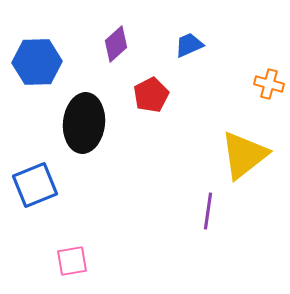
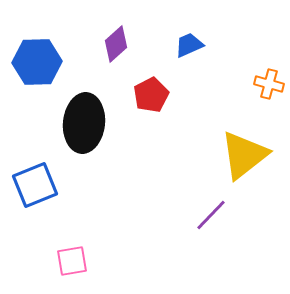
purple line: moved 3 px right, 4 px down; rotated 36 degrees clockwise
